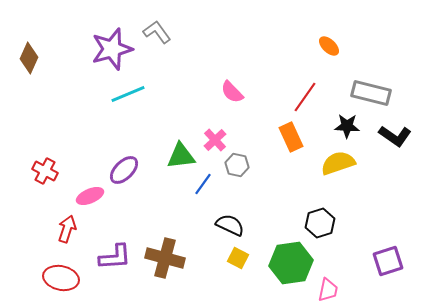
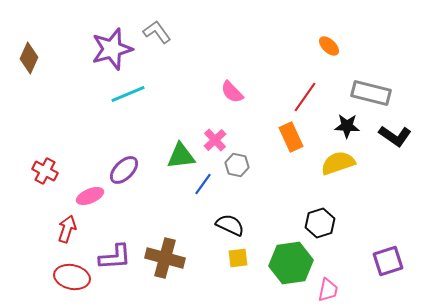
yellow square: rotated 35 degrees counterclockwise
red ellipse: moved 11 px right, 1 px up
